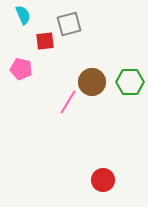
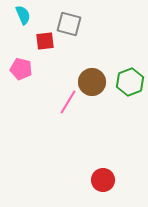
gray square: rotated 30 degrees clockwise
green hexagon: rotated 20 degrees counterclockwise
